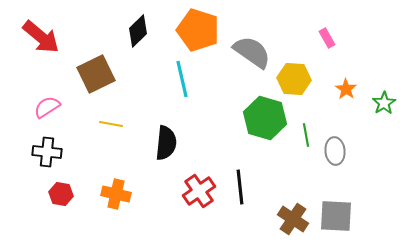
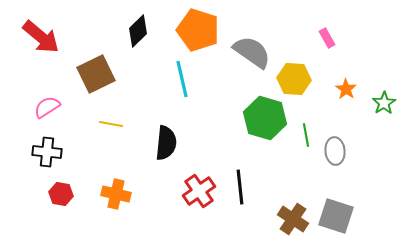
gray square: rotated 15 degrees clockwise
